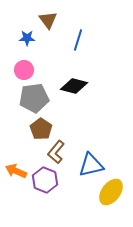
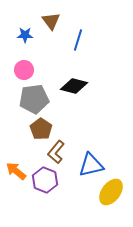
brown triangle: moved 3 px right, 1 px down
blue star: moved 2 px left, 3 px up
gray pentagon: moved 1 px down
orange arrow: rotated 15 degrees clockwise
